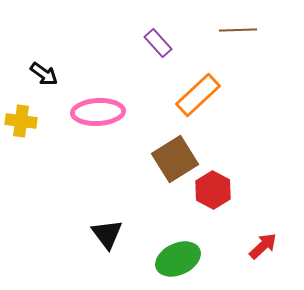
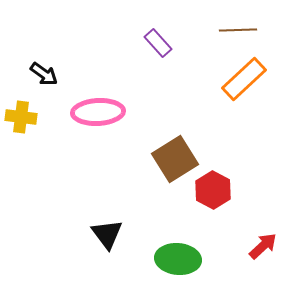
orange rectangle: moved 46 px right, 16 px up
yellow cross: moved 4 px up
green ellipse: rotated 30 degrees clockwise
